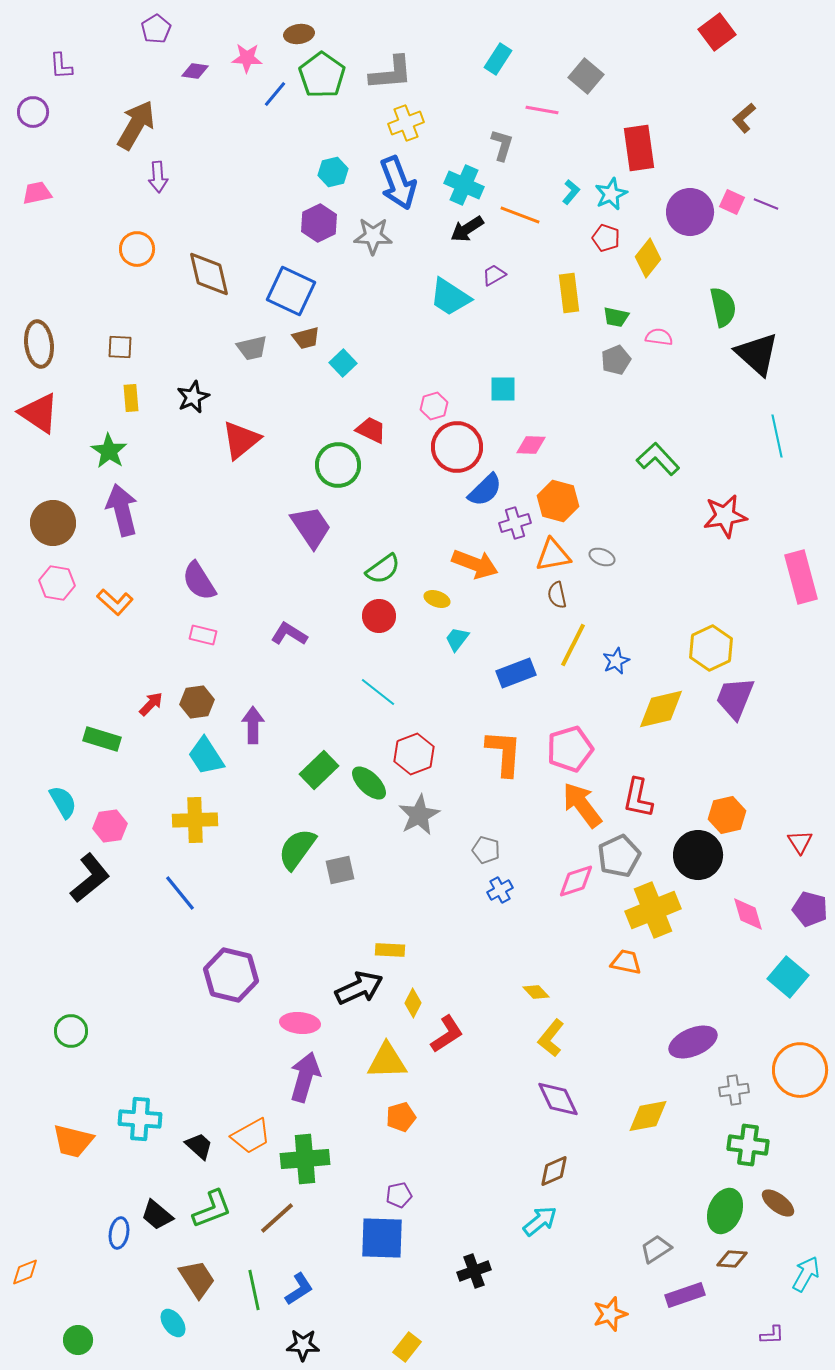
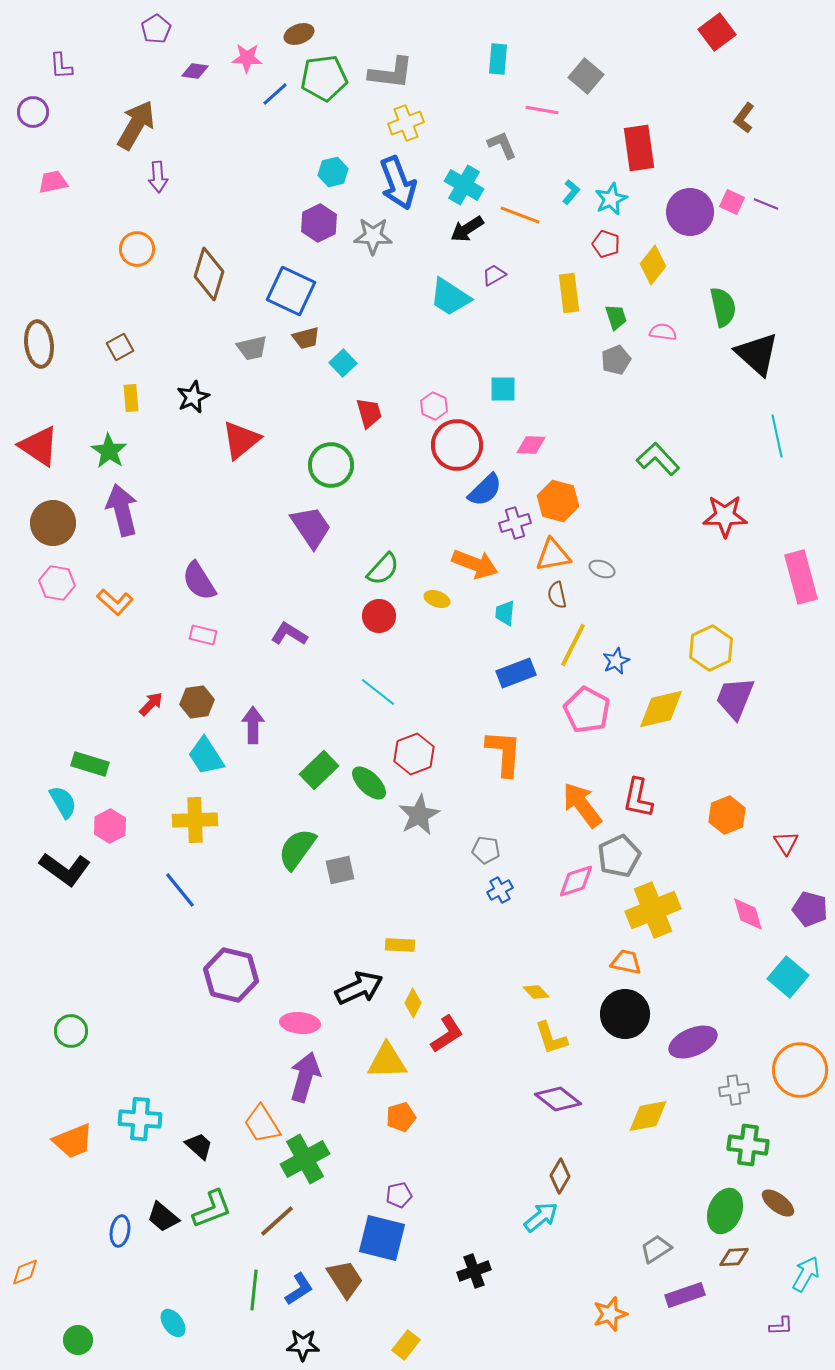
brown ellipse at (299, 34): rotated 12 degrees counterclockwise
cyan rectangle at (498, 59): rotated 28 degrees counterclockwise
gray L-shape at (391, 73): rotated 12 degrees clockwise
green pentagon at (322, 75): moved 2 px right, 3 px down; rotated 30 degrees clockwise
blue line at (275, 94): rotated 8 degrees clockwise
brown L-shape at (744, 118): rotated 12 degrees counterclockwise
gray L-shape at (502, 145): rotated 40 degrees counterclockwise
cyan cross at (464, 185): rotated 6 degrees clockwise
pink trapezoid at (37, 193): moved 16 px right, 11 px up
cyan star at (611, 194): moved 5 px down
red pentagon at (606, 238): moved 6 px down
yellow diamond at (648, 258): moved 5 px right, 7 px down
brown diamond at (209, 274): rotated 30 degrees clockwise
green trapezoid at (616, 317): rotated 120 degrees counterclockwise
pink semicircle at (659, 337): moved 4 px right, 5 px up
brown square at (120, 347): rotated 32 degrees counterclockwise
pink hexagon at (434, 406): rotated 20 degrees counterclockwise
red triangle at (39, 413): moved 33 px down
red trapezoid at (371, 430): moved 2 px left, 17 px up; rotated 48 degrees clockwise
red circle at (457, 447): moved 2 px up
green circle at (338, 465): moved 7 px left
red star at (725, 516): rotated 9 degrees clockwise
gray ellipse at (602, 557): moved 12 px down
green semicircle at (383, 569): rotated 12 degrees counterclockwise
cyan trapezoid at (457, 639): moved 48 px right, 26 px up; rotated 32 degrees counterclockwise
green rectangle at (102, 739): moved 12 px left, 25 px down
pink pentagon at (570, 749): moved 17 px right, 39 px up; rotated 27 degrees counterclockwise
orange hexagon at (727, 815): rotated 9 degrees counterclockwise
pink hexagon at (110, 826): rotated 20 degrees counterclockwise
red triangle at (800, 842): moved 14 px left, 1 px down
gray pentagon at (486, 850): rotated 8 degrees counterclockwise
black circle at (698, 855): moved 73 px left, 159 px down
black L-shape at (90, 878): moved 25 px left, 9 px up; rotated 75 degrees clockwise
blue line at (180, 893): moved 3 px up
yellow rectangle at (390, 950): moved 10 px right, 5 px up
yellow L-shape at (551, 1038): rotated 57 degrees counterclockwise
purple diamond at (558, 1099): rotated 27 degrees counterclockwise
orange trapezoid at (251, 1136): moved 11 px right, 12 px up; rotated 87 degrees clockwise
orange trapezoid at (73, 1141): rotated 36 degrees counterclockwise
green cross at (305, 1159): rotated 24 degrees counterclockwise
brown diamond at (554, 1171): moved 6 px right, 5 px down; rotated 36 degrees counterclockwise
black trapezoid at (157, 1215): moved 6 px right, 2 px down
brown line at (277, 1218): moved 3 px down
cyan arrow at (540, 1221): moved 1 px right, 4 px up
blue ellipse at (119, 1233): moved 1 px right, 2 px up
blue square at (382, 1238): rotated 12 degrees clockwise
brown diamond at (732, 1259): moved 2 px right, 2 px up; rotated 8 degrees counterclockwise
brown trapezoid at (197, 1279): moved 148 px right
green line at (254, 1290): rotated 18 degrees clockwise
purple L-shape at (772, 1335): moved 9 px right, 9 px up
yellow rectangle at (407, 1347): moved 1 px left, 2 px up
